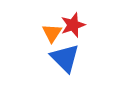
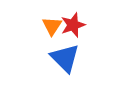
orange triangle: moved 7 px up
